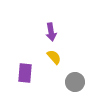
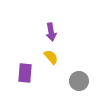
yellow semicircle: moved 3 px left
gray circle: moved 4 px right, 1 px up
